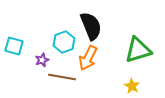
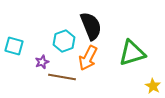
cyan hexagon: moved 1 px up
green triangle: moved 6 px left, 3 px down
purple star: moved 2 px down
yellow star: moved 21 px right
